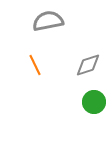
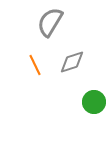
gray semicircle: moved 2 px right, 1 px down; rotated 48 degrees counterclockwise
gray diamond: moved 16 px left, 3 px up
